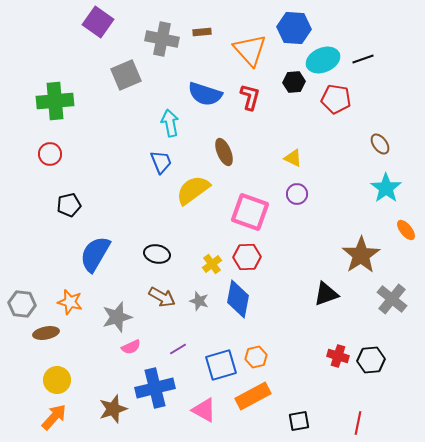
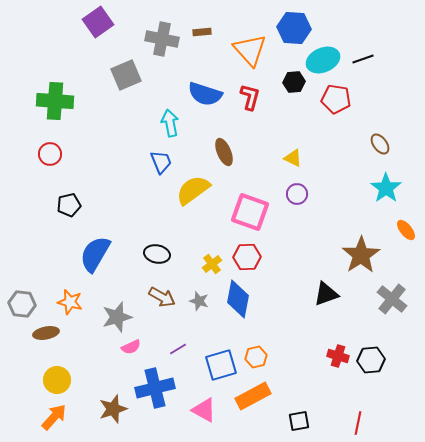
purple square at (98, 22): rotated 20 degrees clockwise
green cross at (55, 101): rotated 9 degrees clockwise
